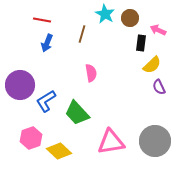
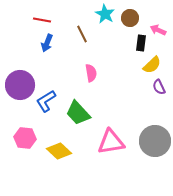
brown line: rotated 42 degrees counterclockwise
green trapezoid: moved 1 px right
pink hexagon: moved 6 px left; rotated 25 degrees clockwise
